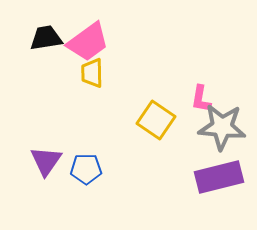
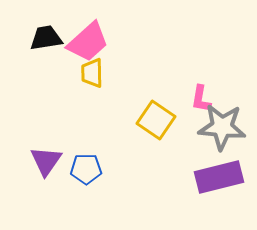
pink trapezoid: rotated 6 degrees counterclockwise
